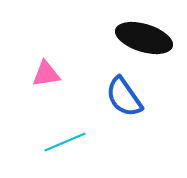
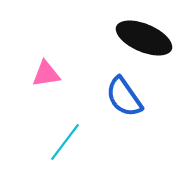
black ellipse: rotated 6 degrees clockwise
cyan line: rotated 30 degrees counterclockwise
